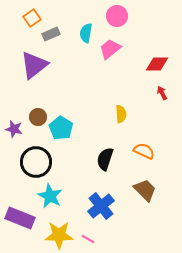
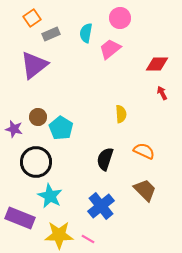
pink circle: moved 3 px right, 2 px down
